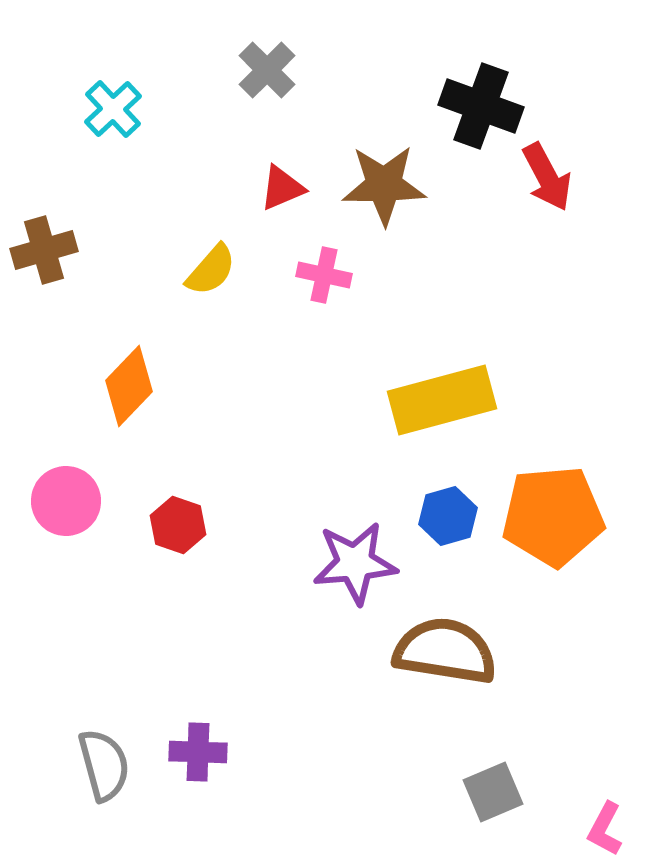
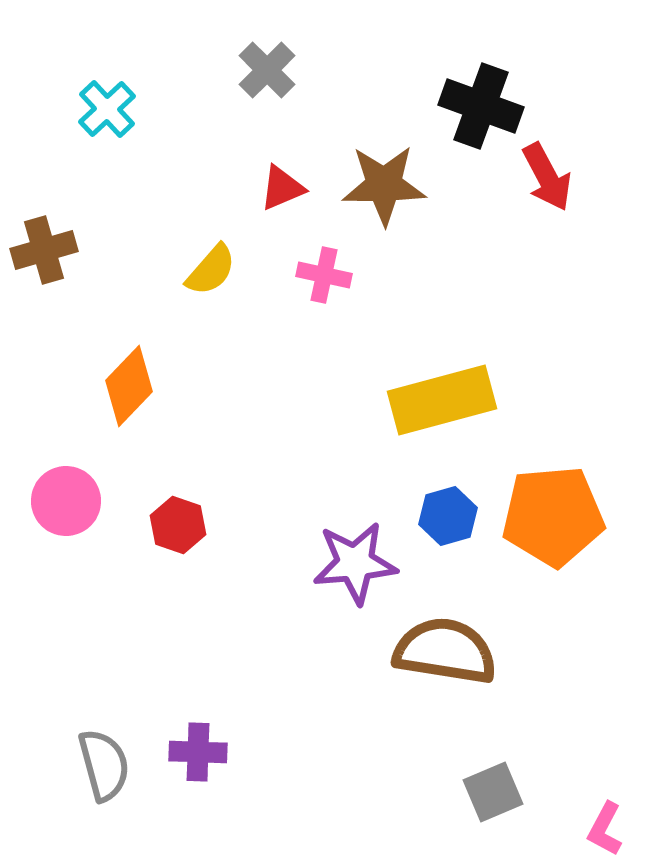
cyan cross: moved 6 px left
